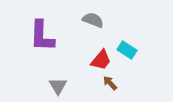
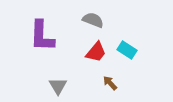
red trapezoid: moved 5 px left, 8 px up
